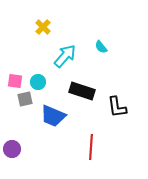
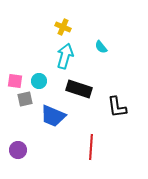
yellow cross: moved 20 px right; rotated 21 degrees counterclockwise
cyan arrow: rotated 25 degrees counterclockwise
cyan circle: moved 1 px right, 1 px up
black rectangle: moved 3 px left, 2 px up
purple circle: moved 6 px right, 1 px down
